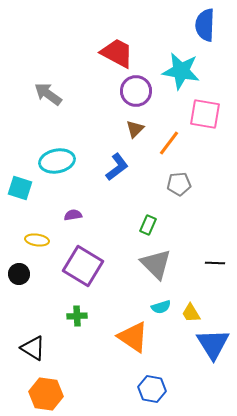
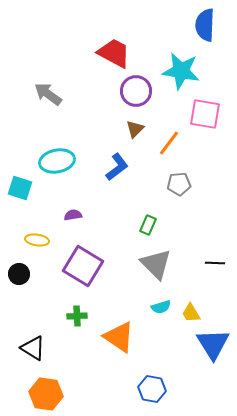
red trapezoid: moved 3 px left
orange triangle: moved 14 px left
